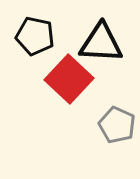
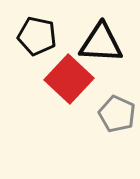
black pentagon: moved 2 px right
gray pentagon: moved 11 px up
